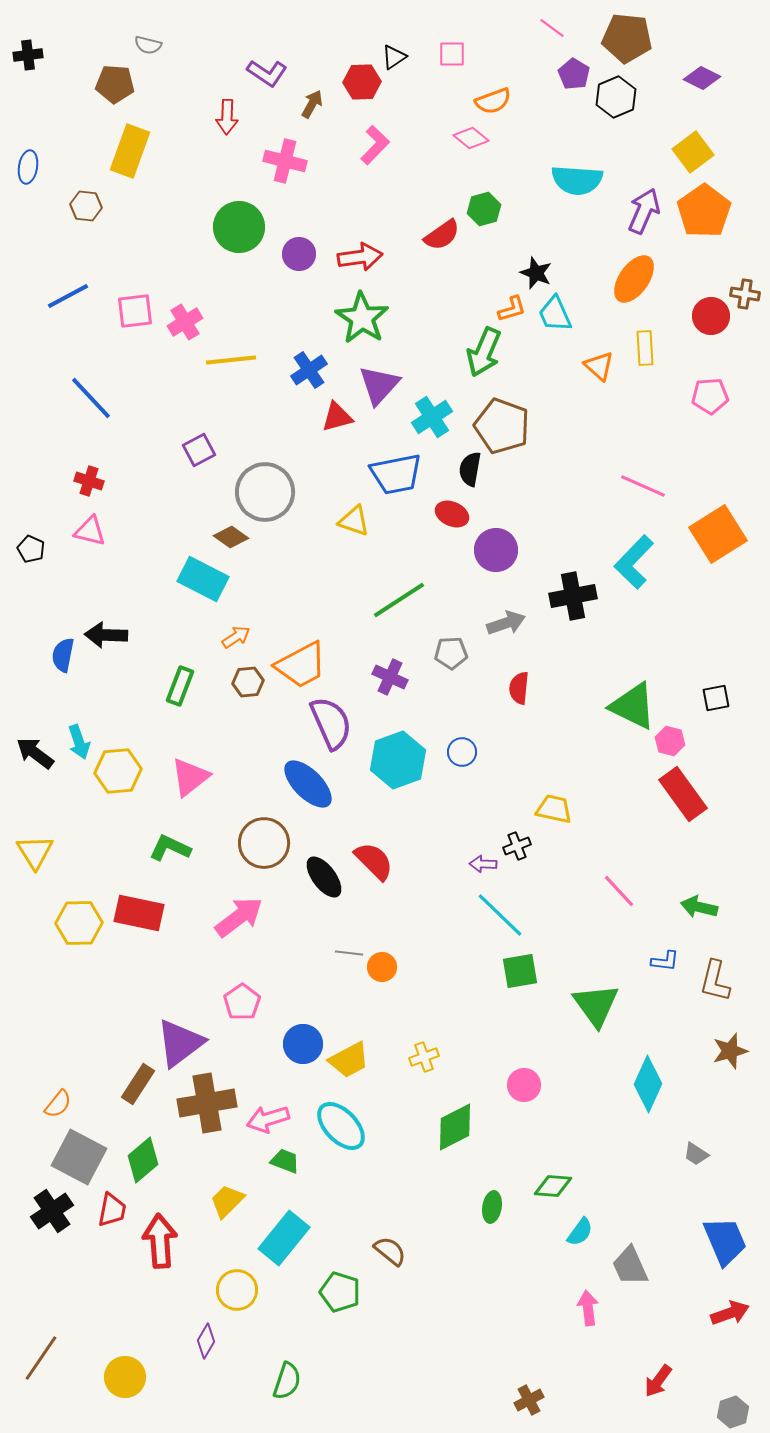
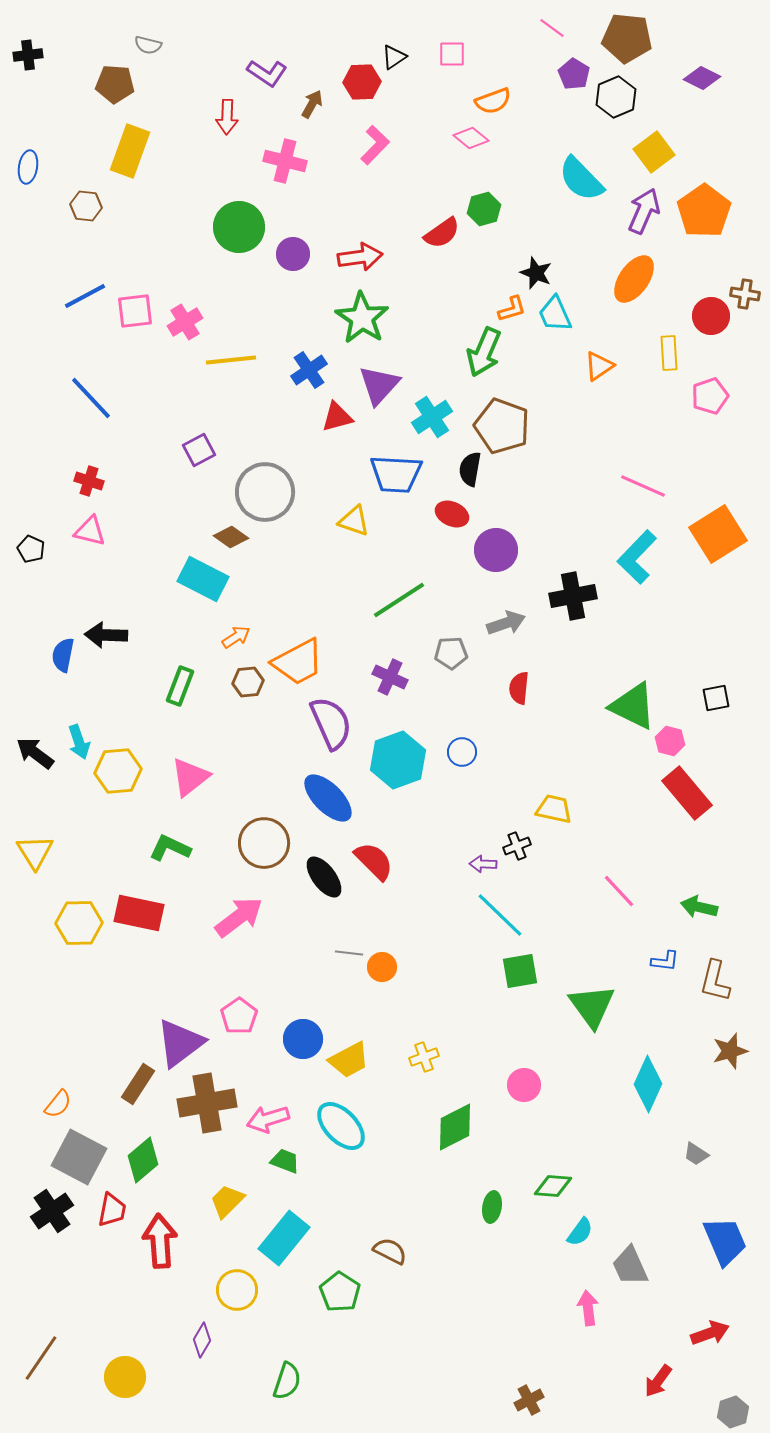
yellow square at (693, 152): moved 39 px left
cyan semicircle at (577, 180): moved 4 px right, 1 px up; rotated 42 degrees clockwise
red semicircle at (442, 235): moved 2 px up
purple circle at (299, 254): moved 6 px left
blue line at (68, 296): moved 17 px right
yellow rectangle at (645, 348): moved 24 px right, 5 px down
orange triangle at (599, 366): rotated 44 degrees clockwise
pink pentagon at (710, 396): rotated 15 degrees counterclockwise
blue trapezoid at (396, 474): rotated 14 degrees clockwise
cyan L-shape at (634, 562): moved 3 px right, 5 px up
orange trapezoid at (301, 665): moved 3 px left, 3 px up
blue ellipse at (308, 784): moved 20 px right, 14 px down
red rectangle at (683, 794): moved 4 px right, 1 px up; rotated 4 degrees counterclockwise
pink pentagon at (242, 1002): moved 3 px left, 14 px down
green triangle at (596, 1005): moved 4 px left, 1 px down
blue circle at (303, 1044): moved 5 px up
brown semicircle at (390, 1251): rotated 12 degrees counterclockwise
green pentagon at (340, 1292): rotated 15 degrees clockwise
red arrow at (730, 1313): moved 20 px left, 20 px down
purple diamond at (206, 1341): moved 4 px left, 1 px up
